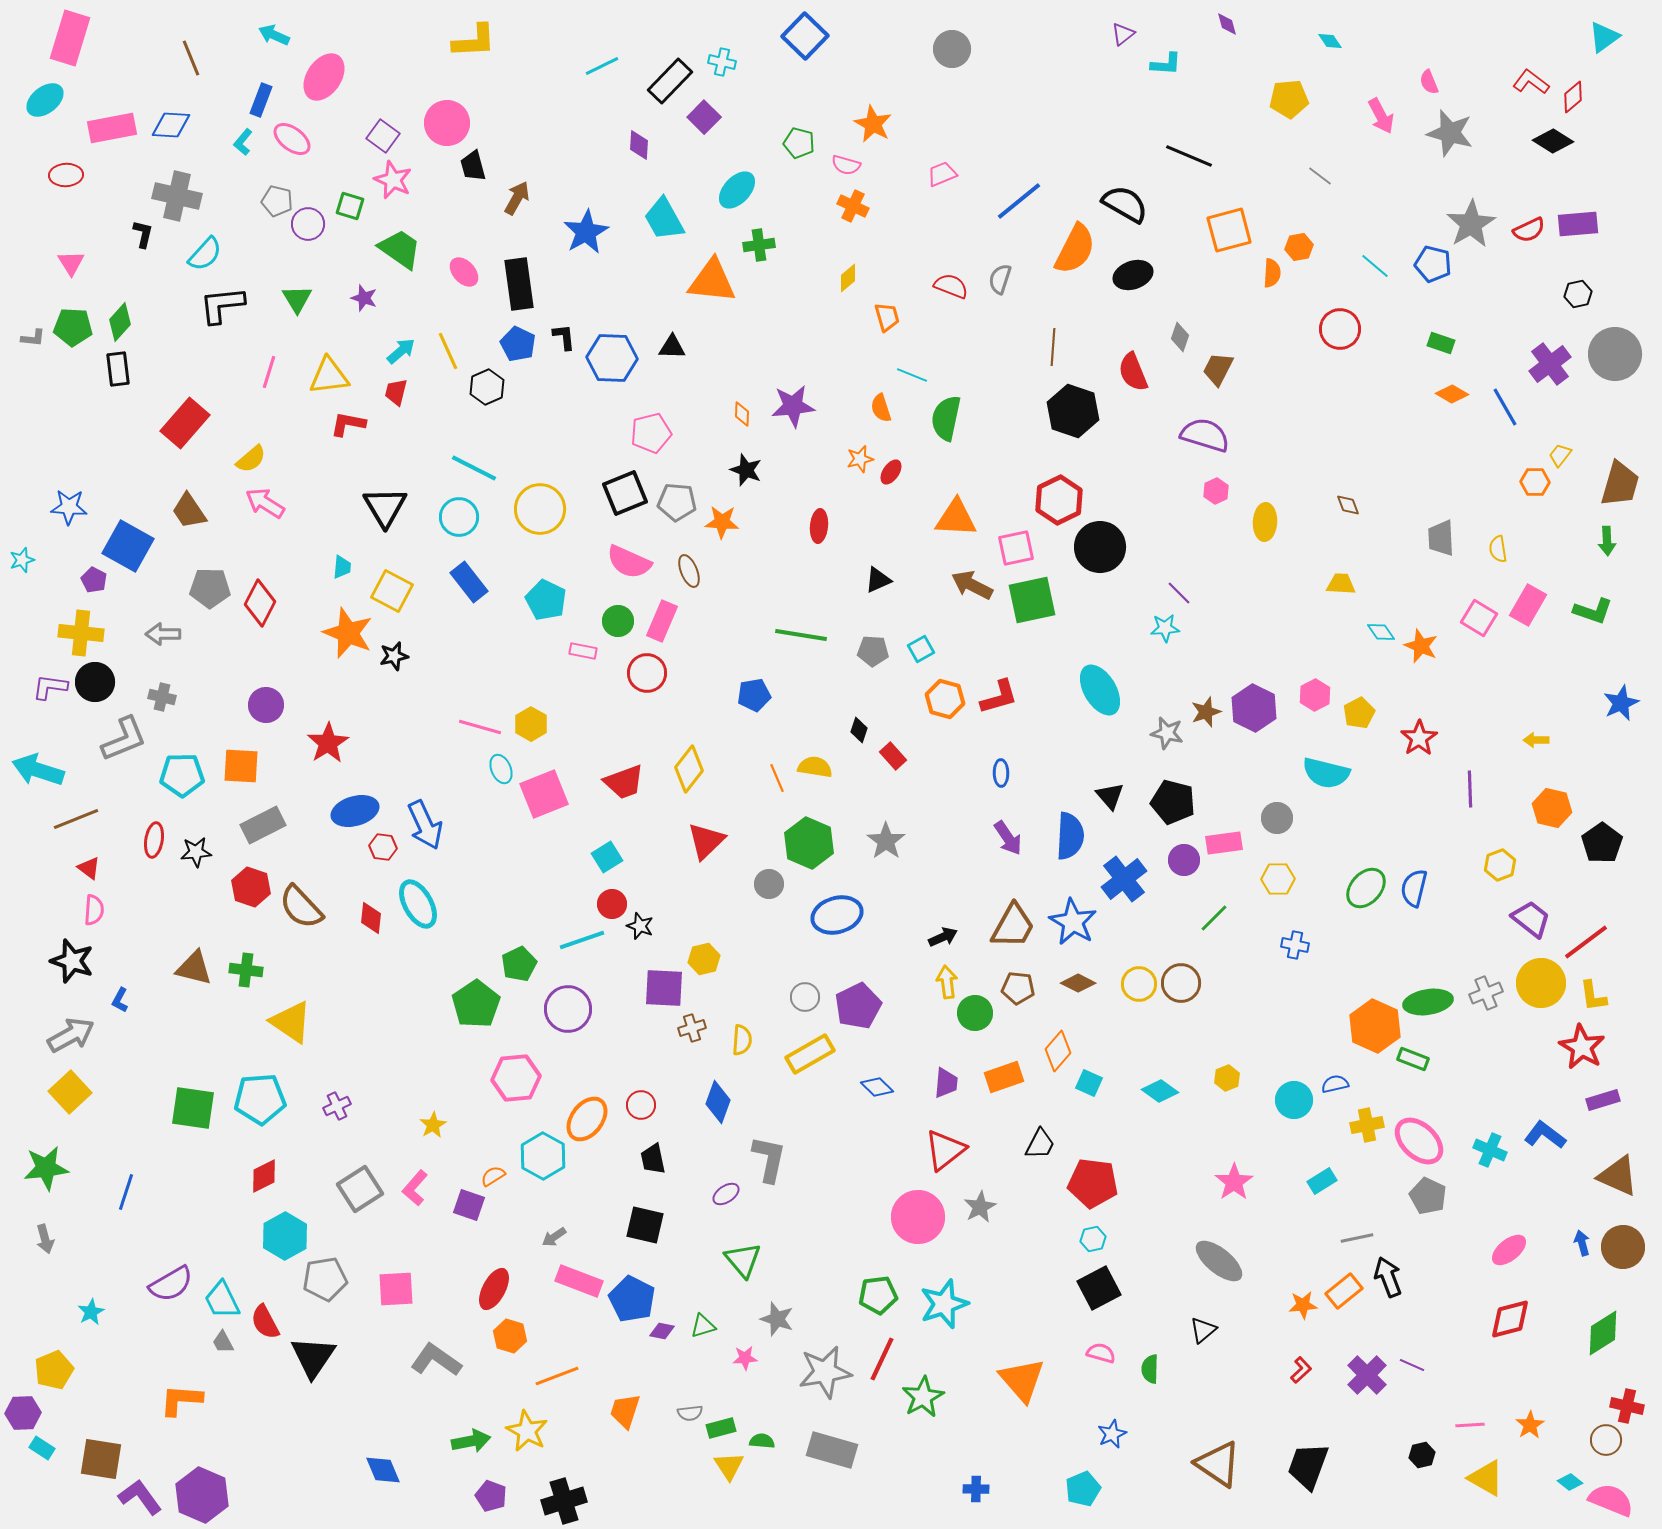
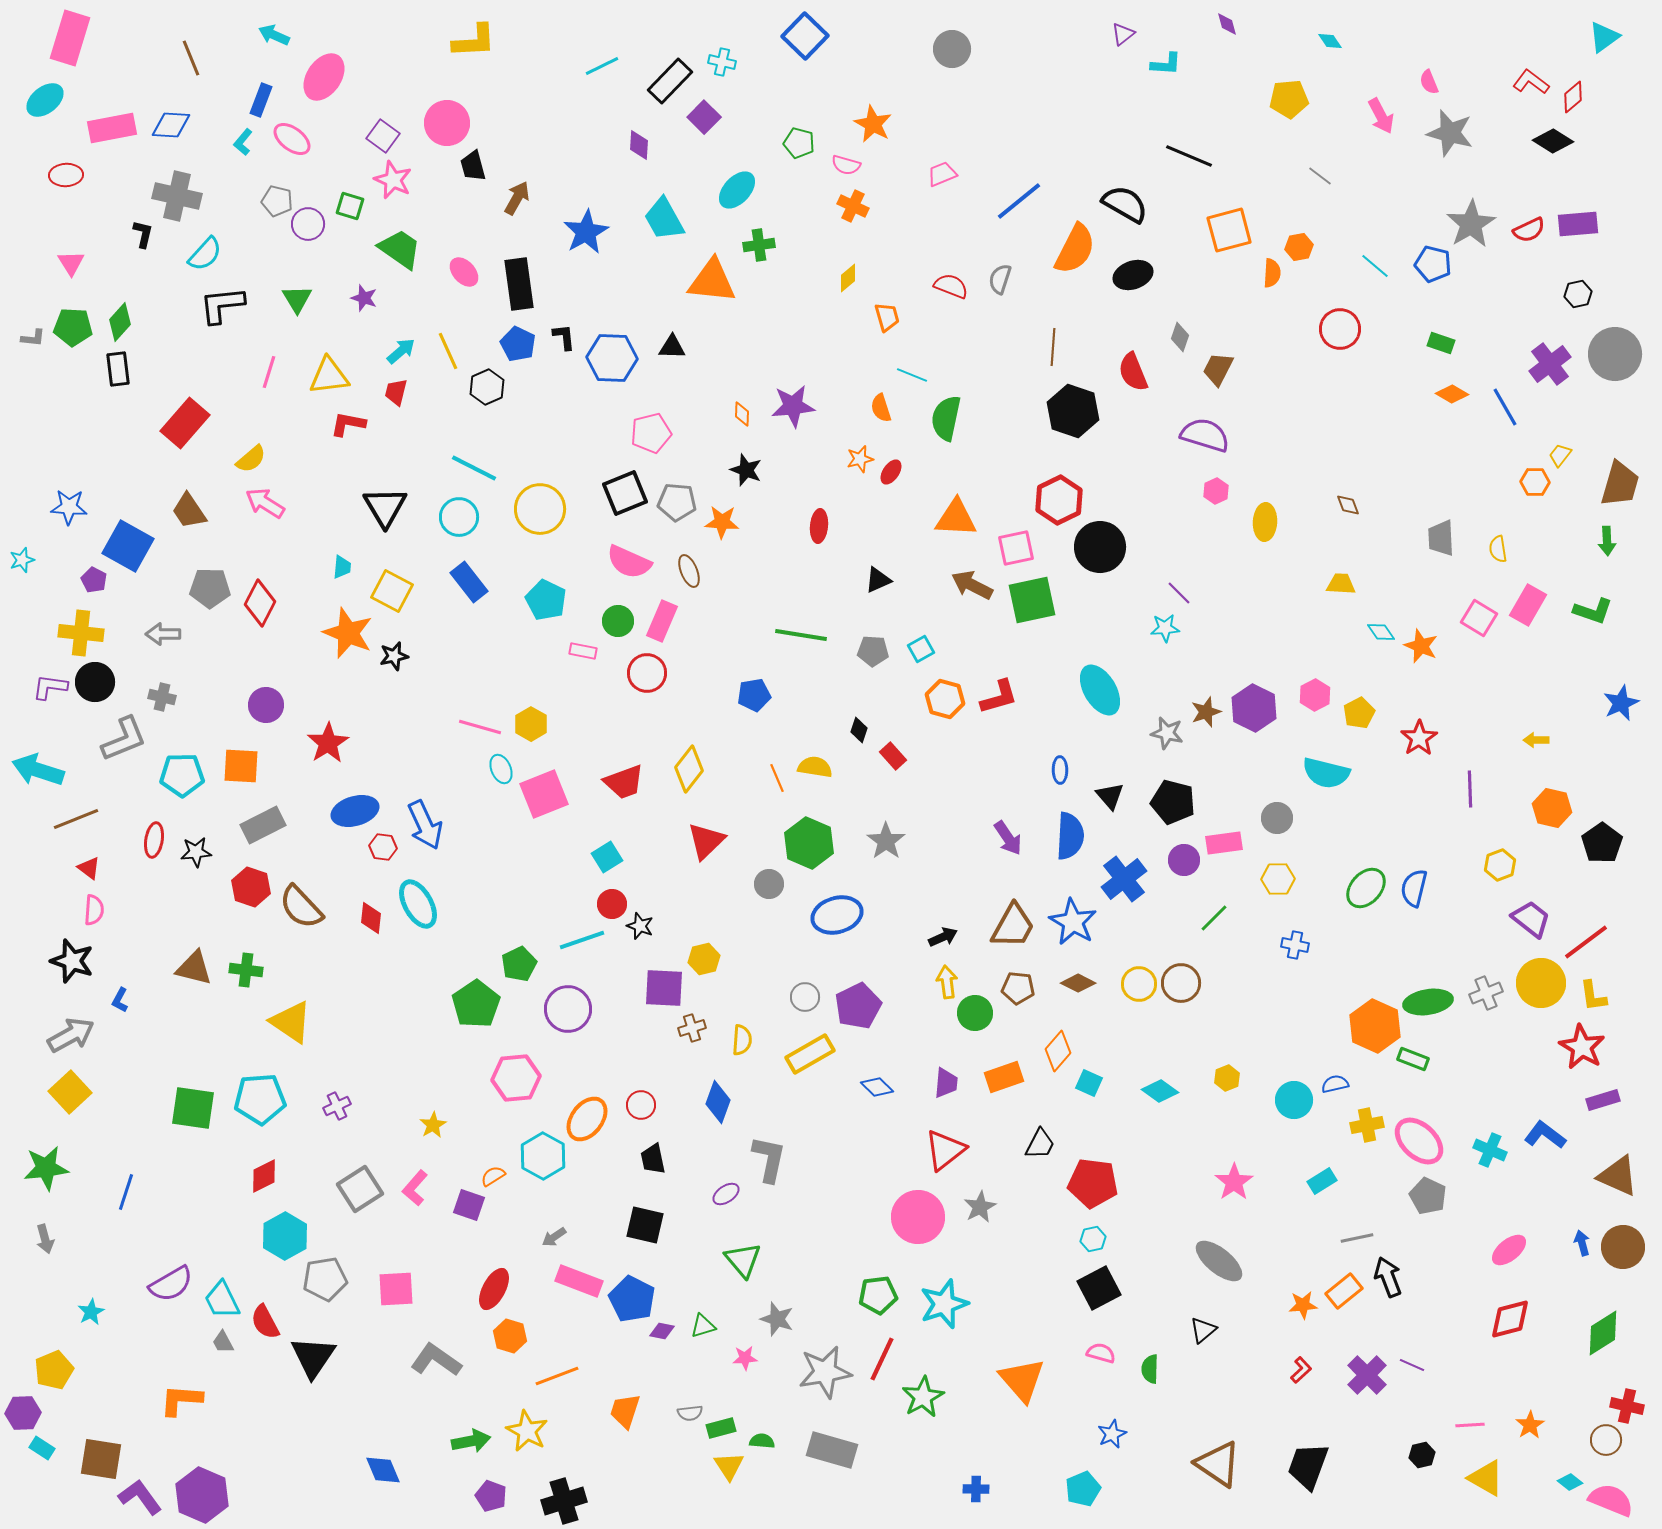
blue ellipse at (1001, 773): moved 59 px right, 3 px up
